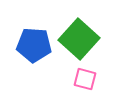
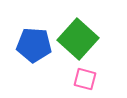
green square: moved 1 px left
